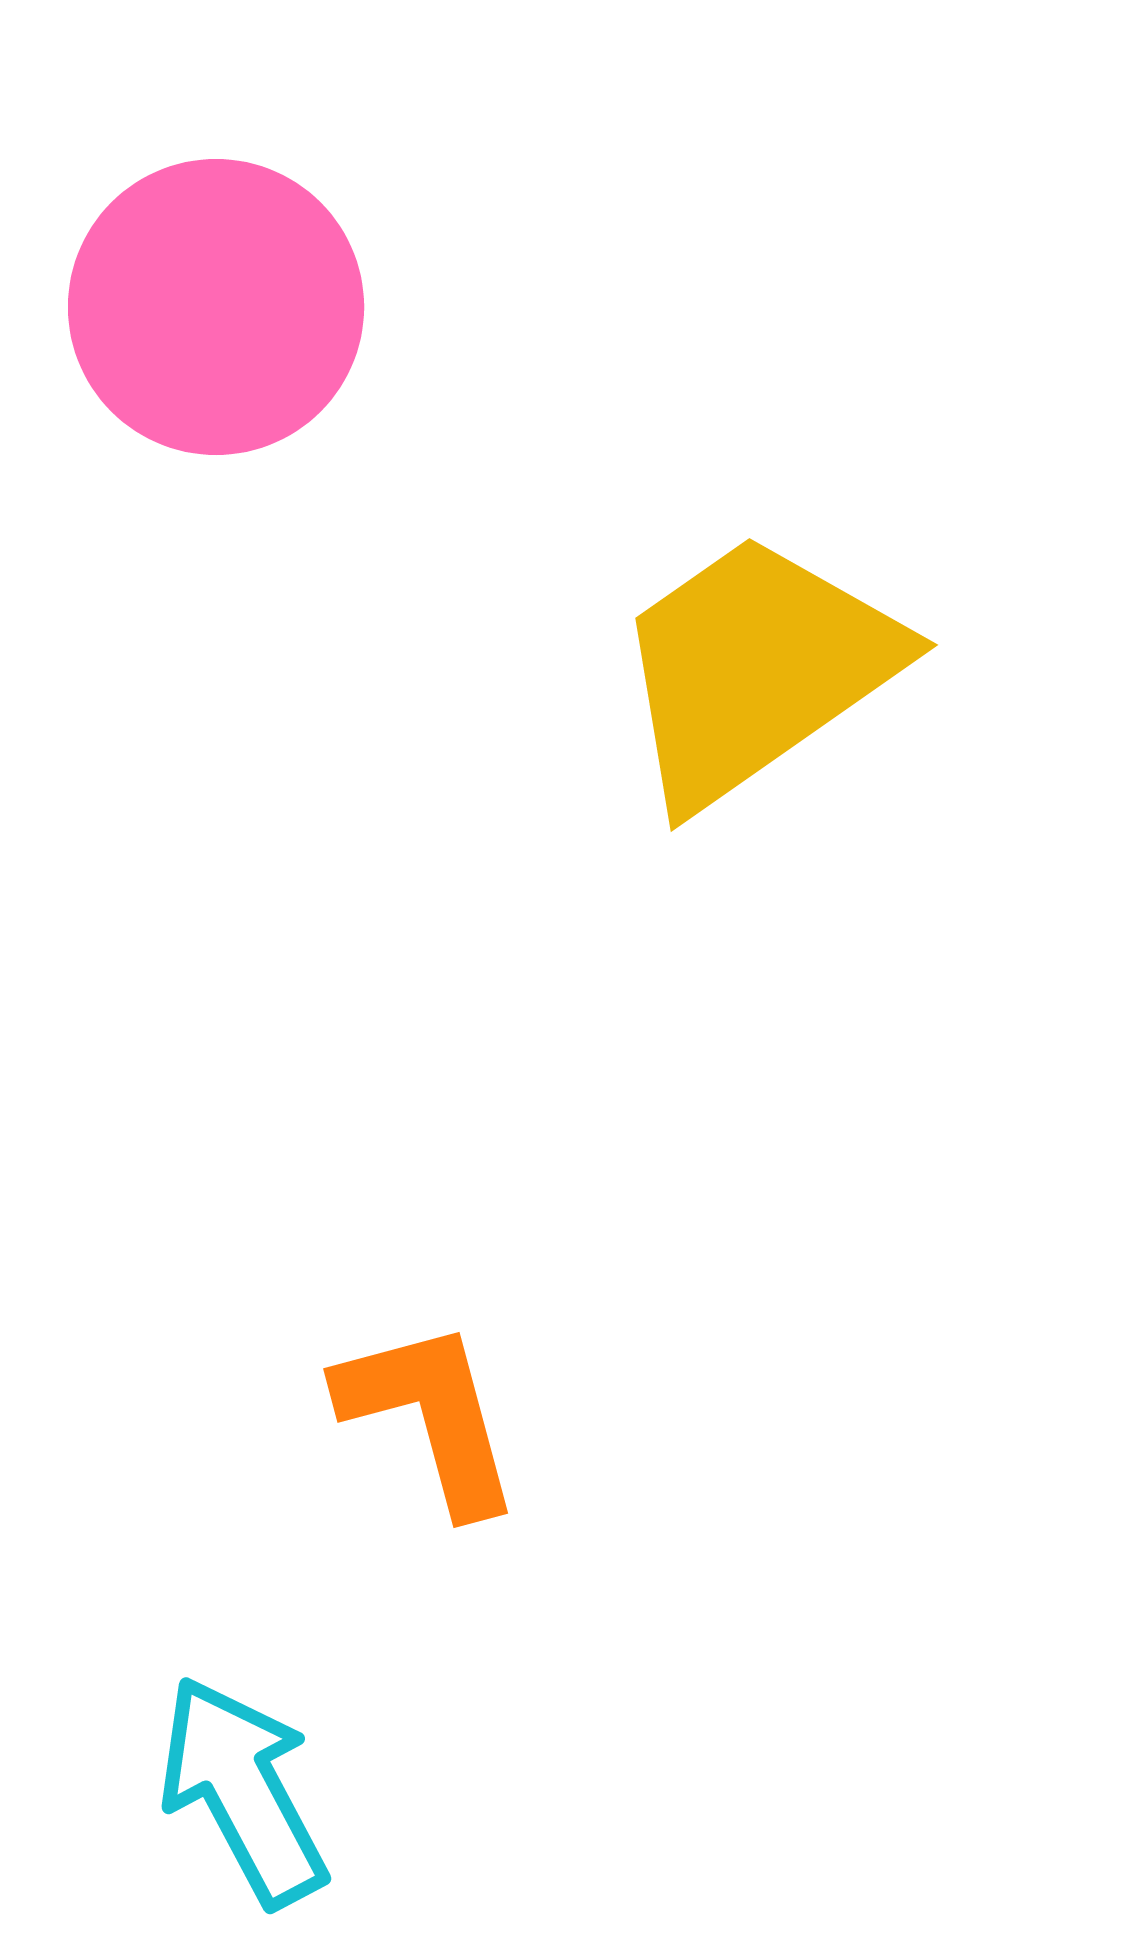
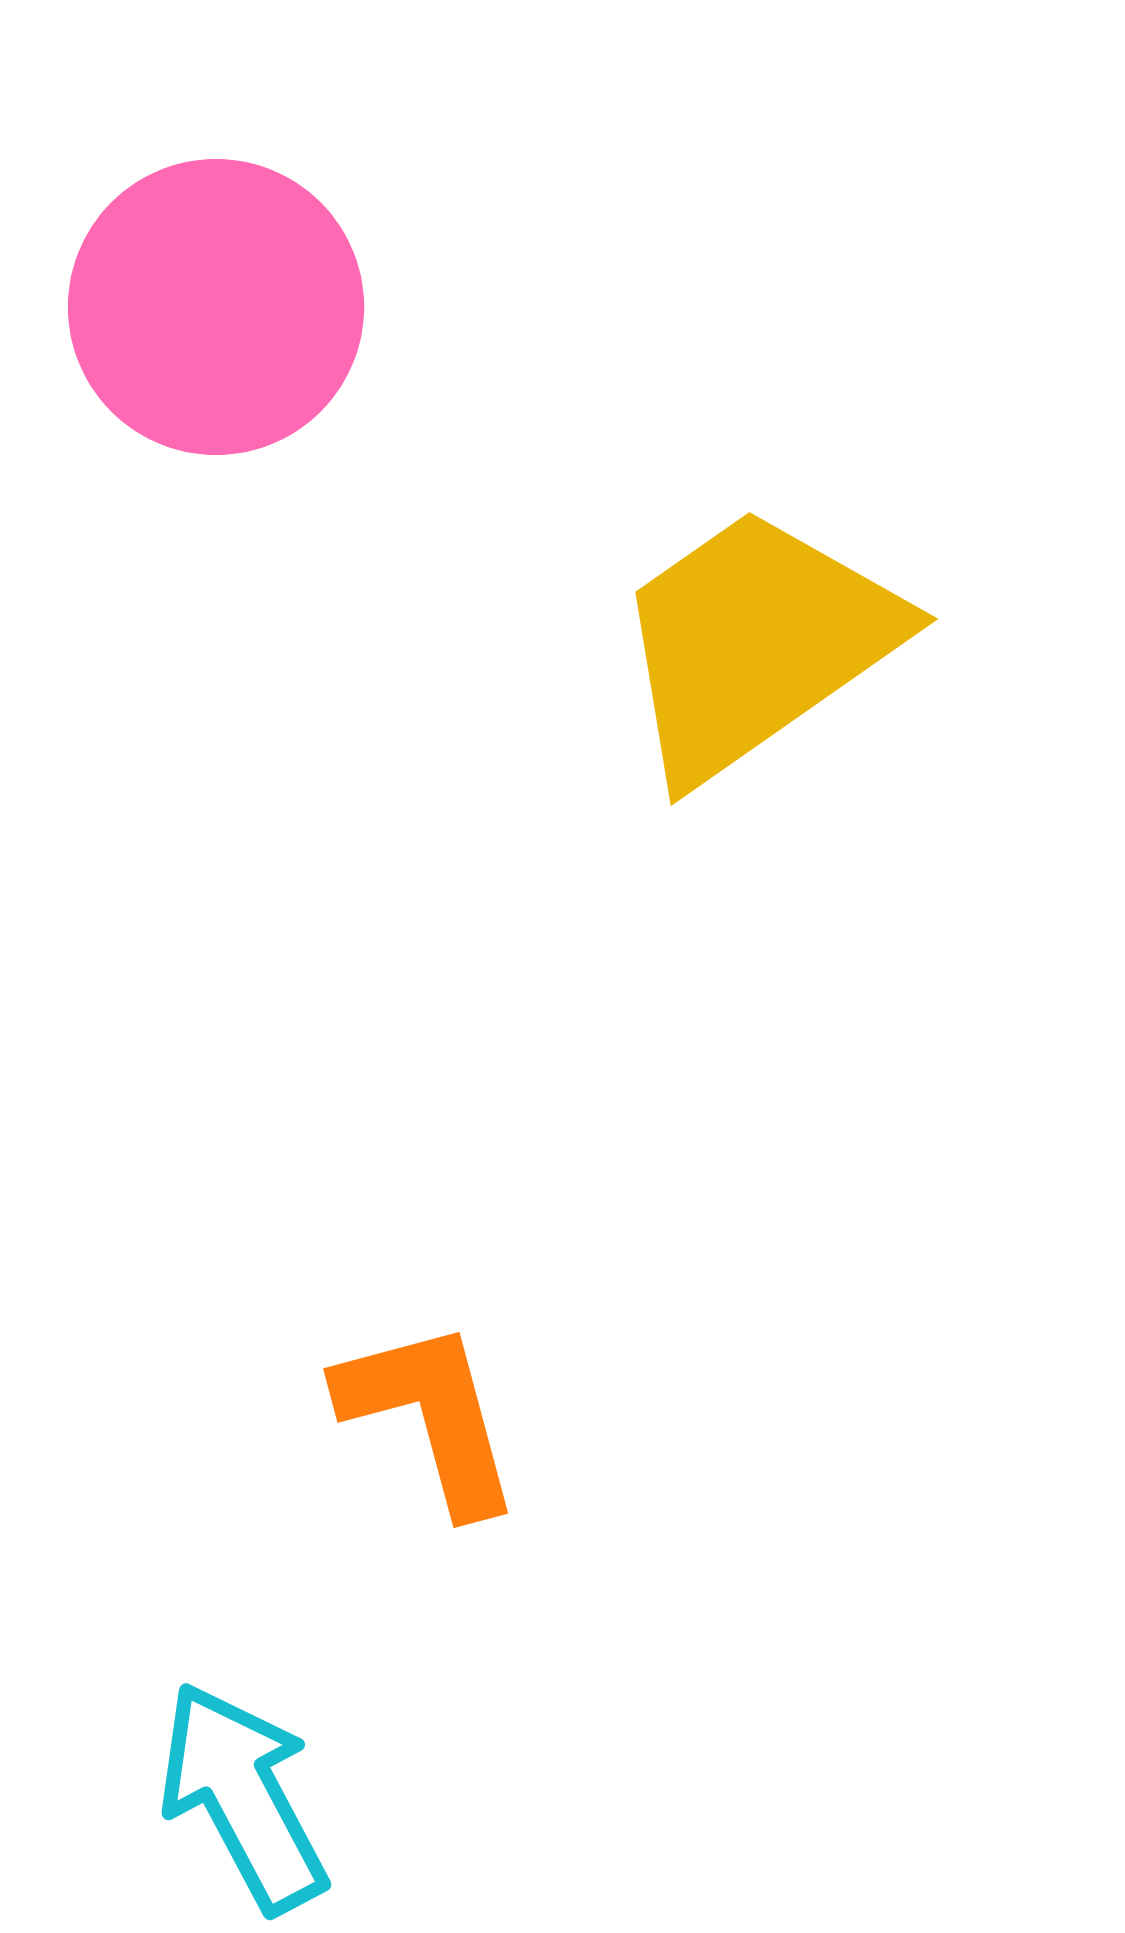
yellow trapezoid: moved 26 px up
cyan arrow: moved 6 px down
